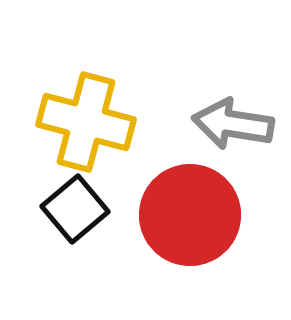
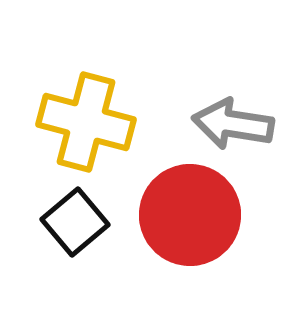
black square: moved 13 px down
